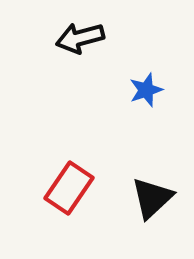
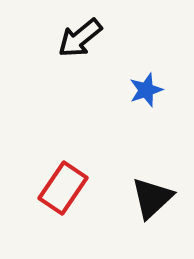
black arrow: rotated 24 degrees counterclockwise
red rectangle: moved 6 px left
